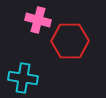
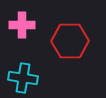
pink cross: moved 16 px left, 5 px down; rotated 15 degrees counterclockwise
